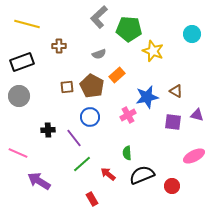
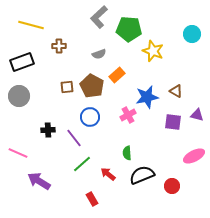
yellow line: moved 4 px right, 1 px down
